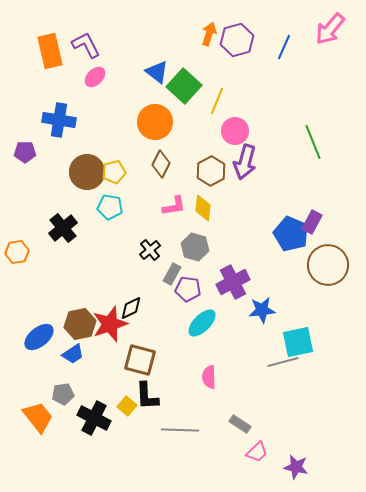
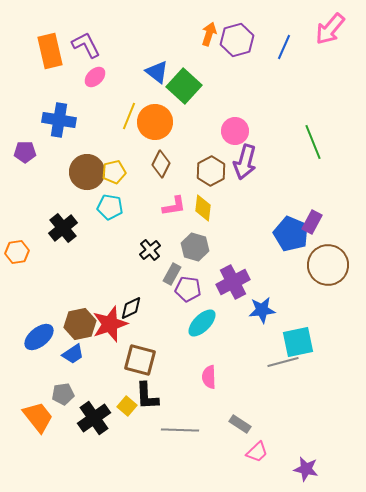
yellow line at (217, 101): moved 88 px left, 15 px down
black cross at (94, 418): rotated 28 degrees clockwise
purple star at (296, 467): moved 10 px right, 2 px down
